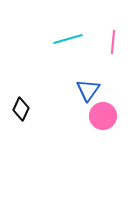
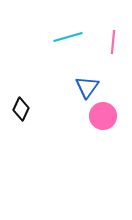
cyan line: moved 2 px up
blue triangle: moved 1 px left, 3 px up
